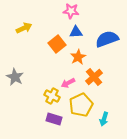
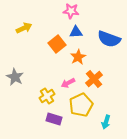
blue semicircle: moved 2 px right; rotated 140 degrees counterclockwise
orange cross: moved 2 px down
yellow cross: moved 5 px left; rotated 28 degrees clockwise
cyan arrow: moved 2 px right, 3 px down
